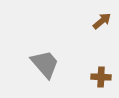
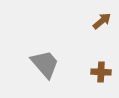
brown cross: moved 5 px up
